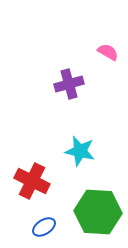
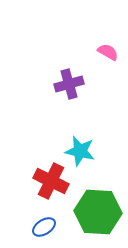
red cross: moved 19 px right
